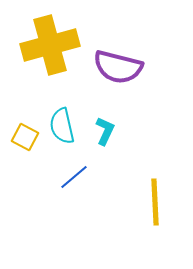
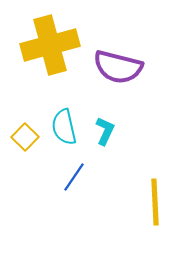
cyan semicircle: moved 2 px right, 1 px down
yellow square: rotated 16 degrees clockwise
blue line: rotated 16 degrees counterclockwise
